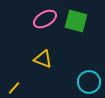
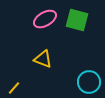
green square: moved 1 px right, 1 px up
